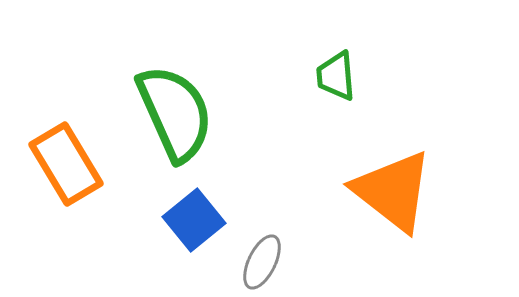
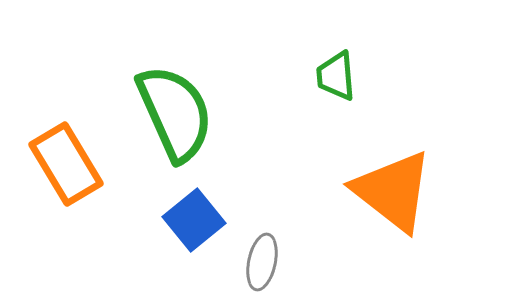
gray ellipse: rotated 14 degrees counterclockwise
